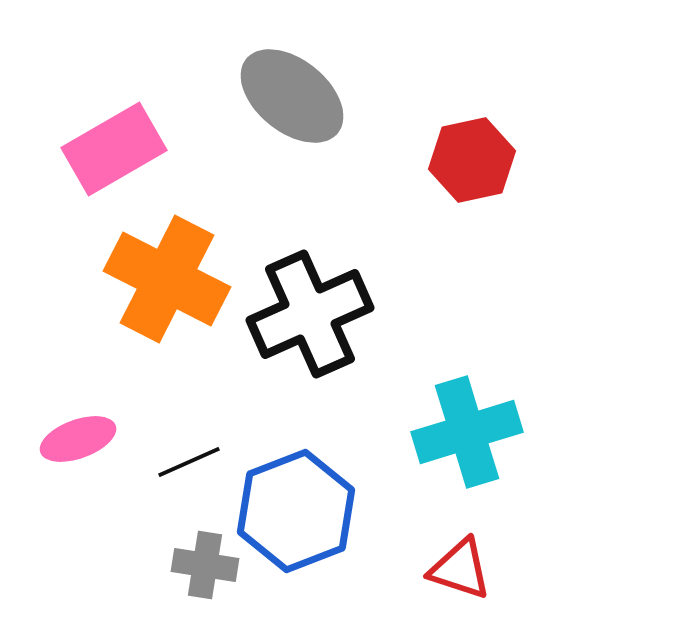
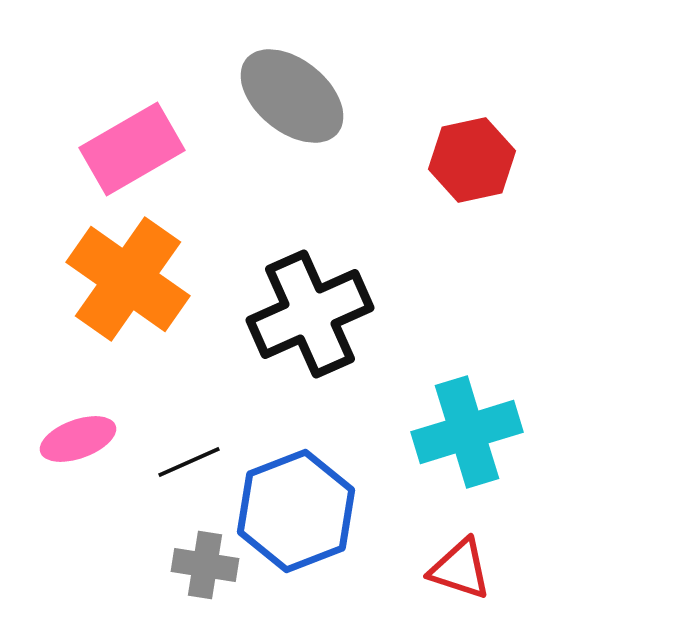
pink rectangle: moved 18 px right
orange cross: moved 39 px left; rotated 8 degrees clockwise
